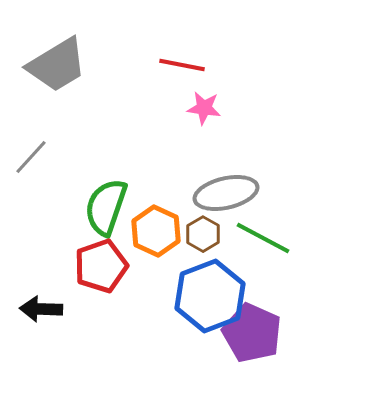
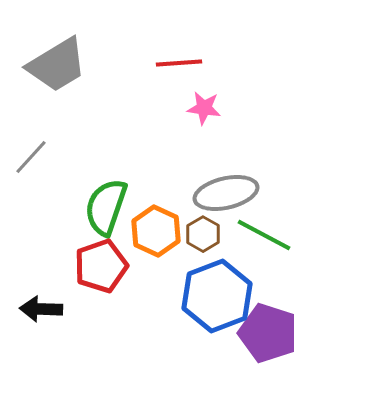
red line: moved 3 px left, 2 px up; rotated 15 degrees counterclockwise
green line: moved 1 px right, 3 px up
blue hexagon: moved 7 px right
purple pentagon: moved 16 px right; rotated 6 degrees counterclockwise
